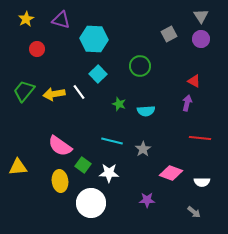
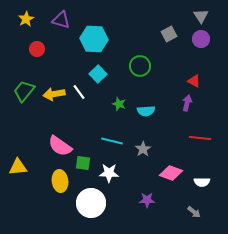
green square: moved 2 px up; rotated 28 degrees counterclockwise
